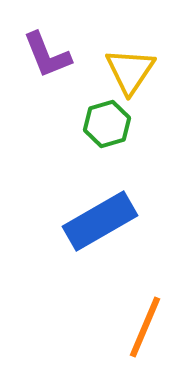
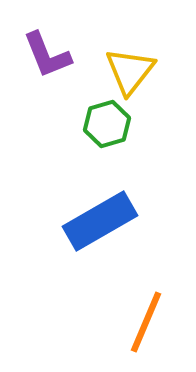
yellow triangle: rotated 4 degrees clockwise
orange line: moved 1 px right, 5 px up
